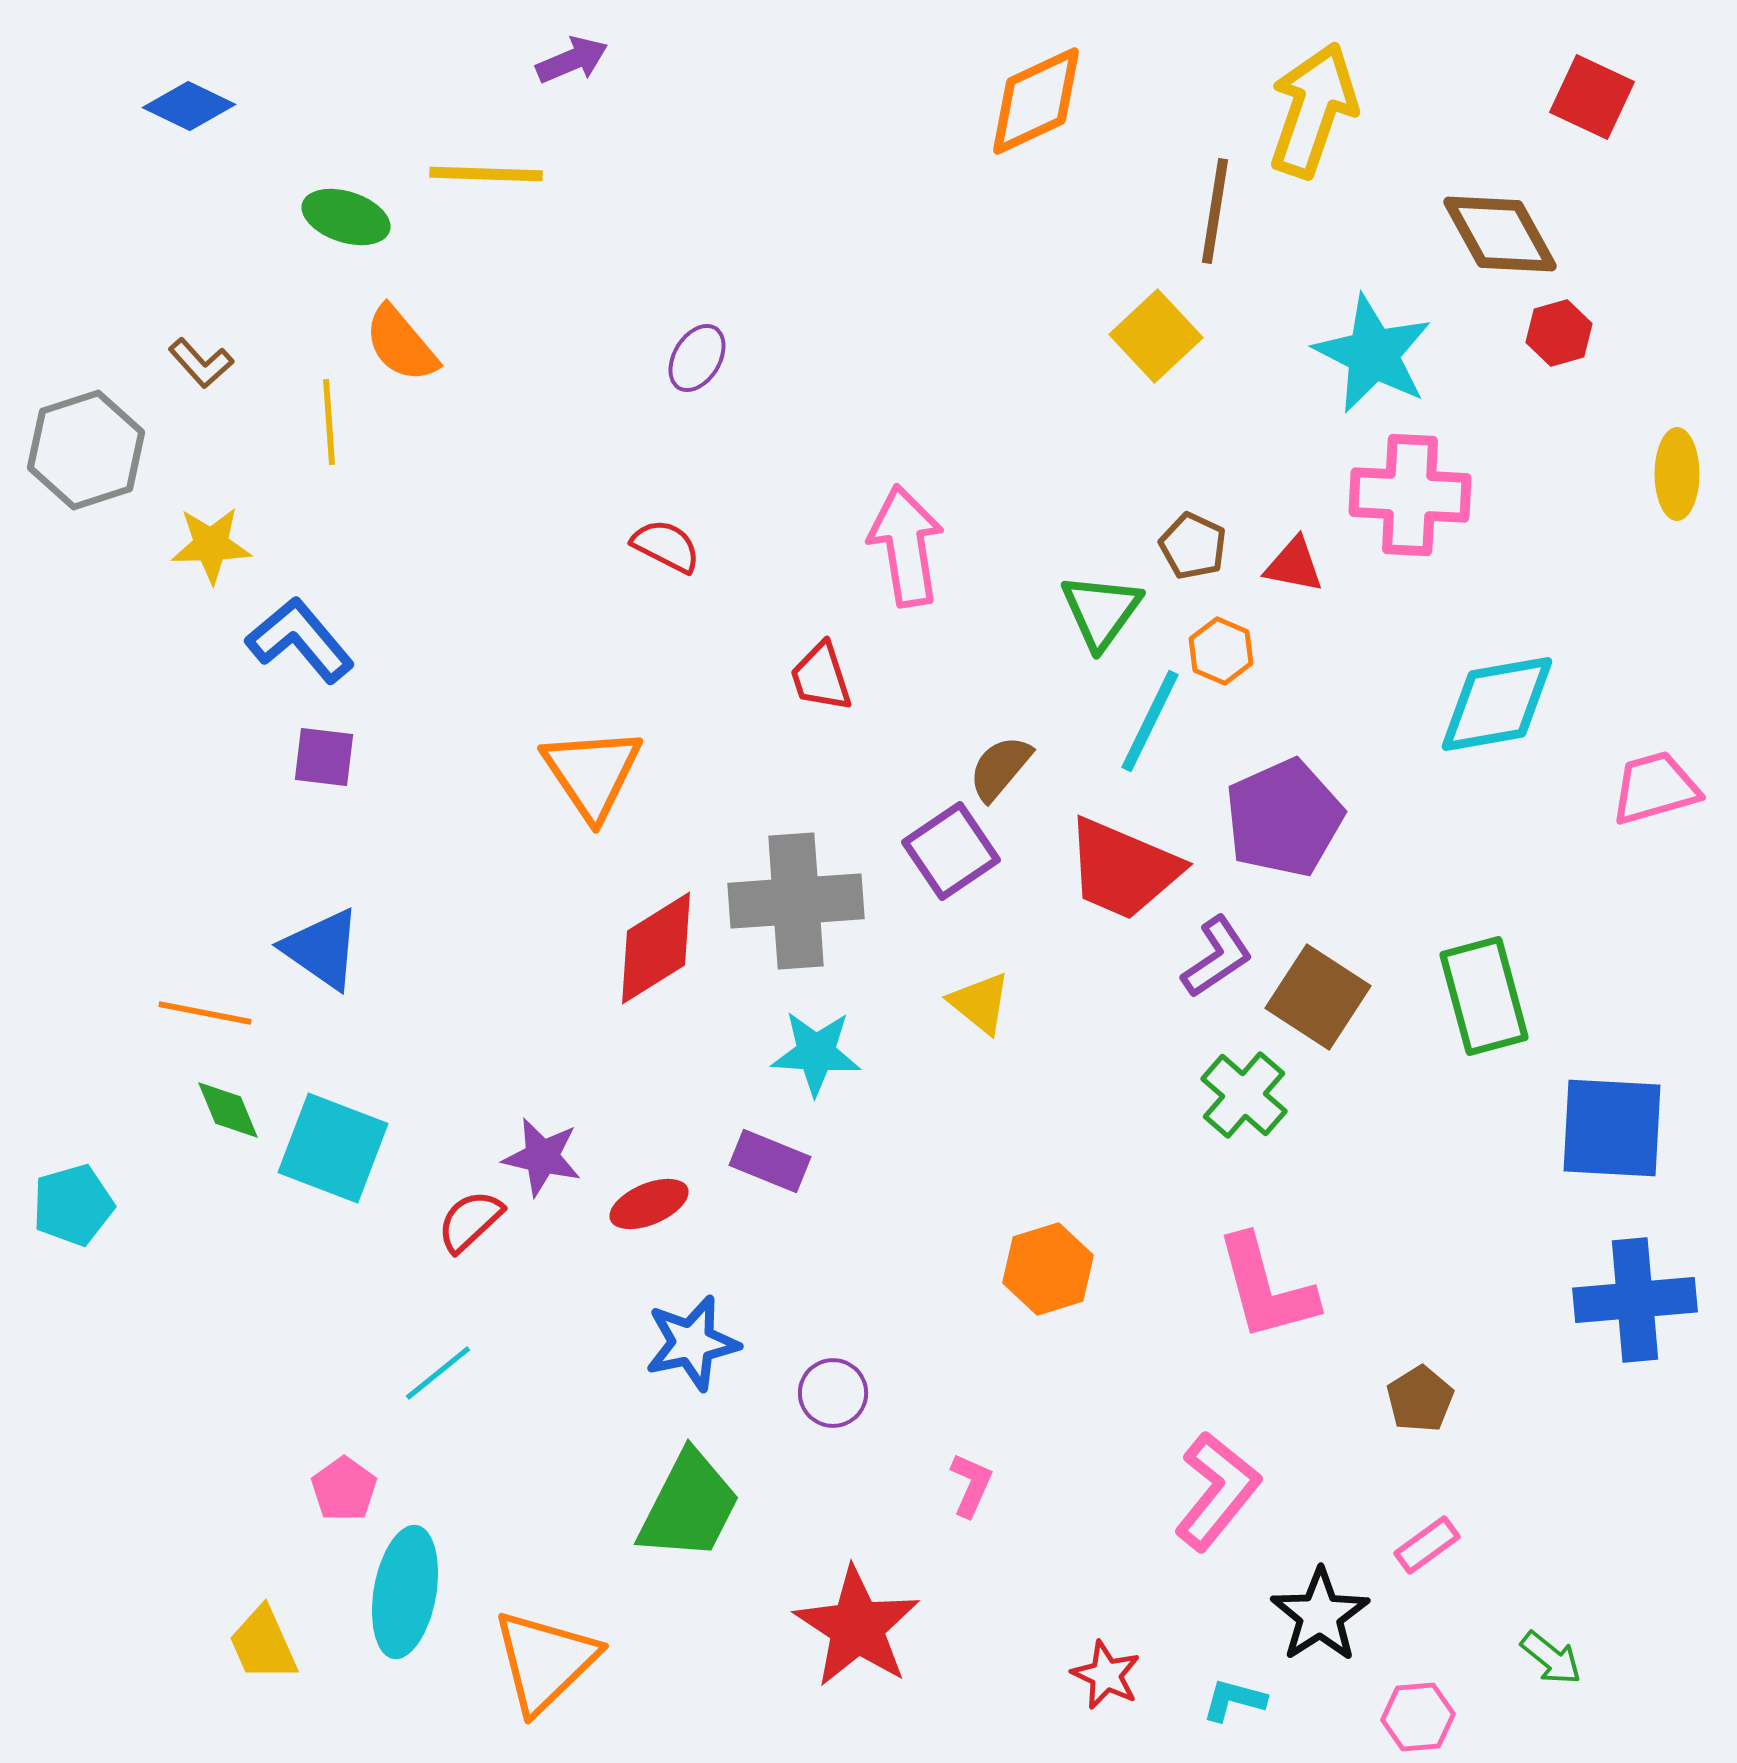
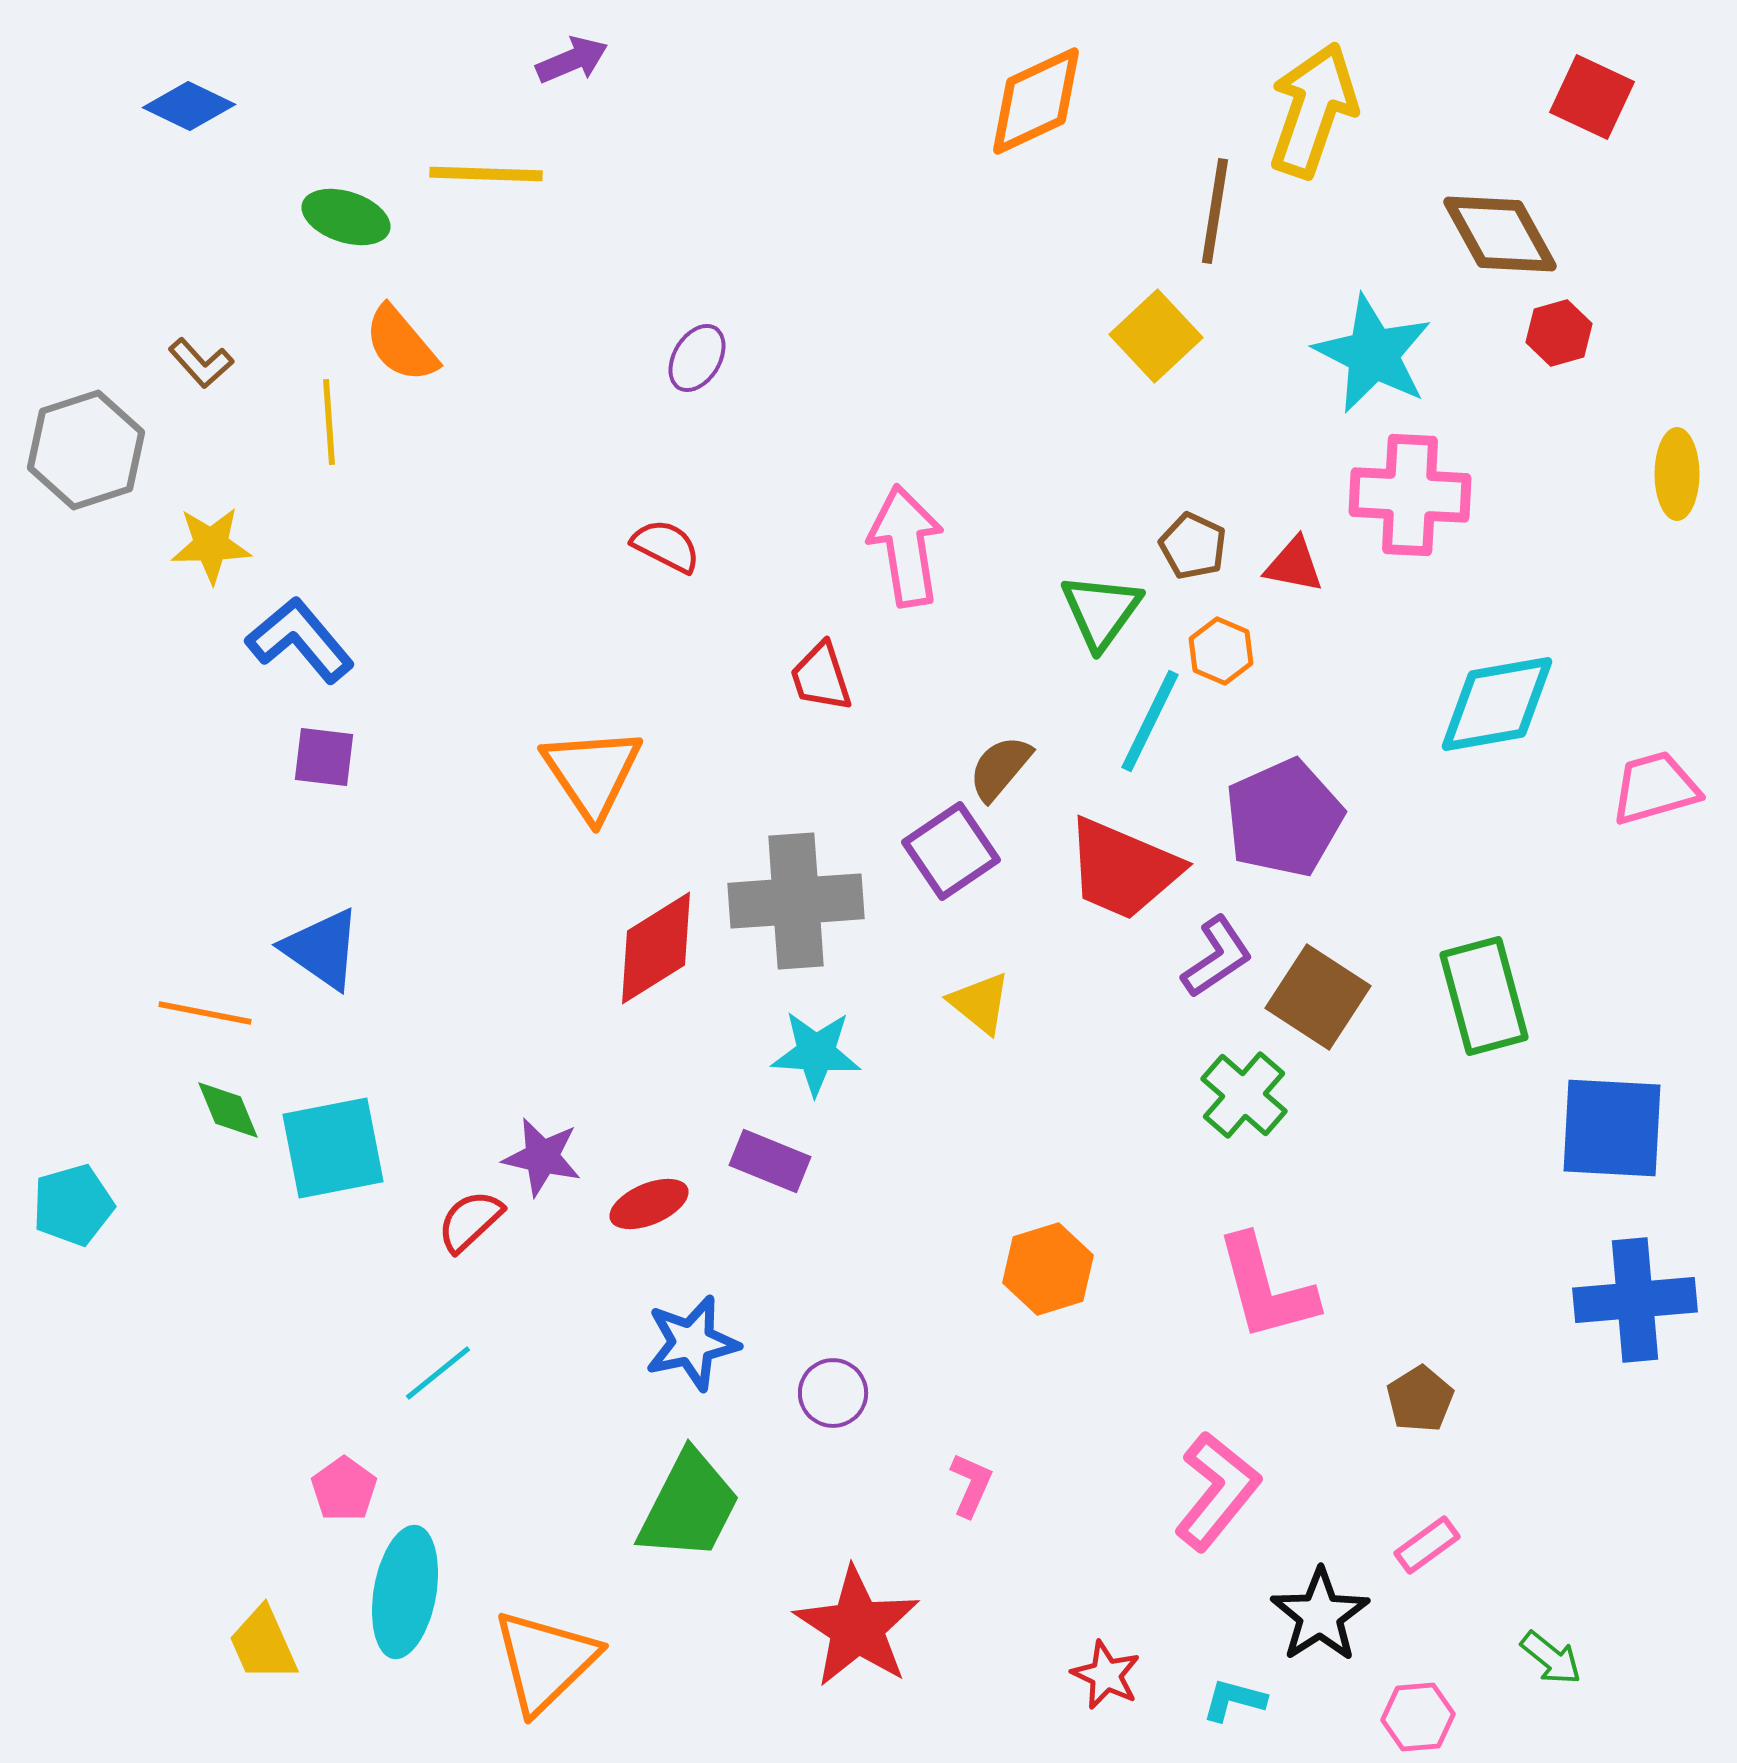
cyan square at (333, 1148): rotated 32 degrees counterclockwise
